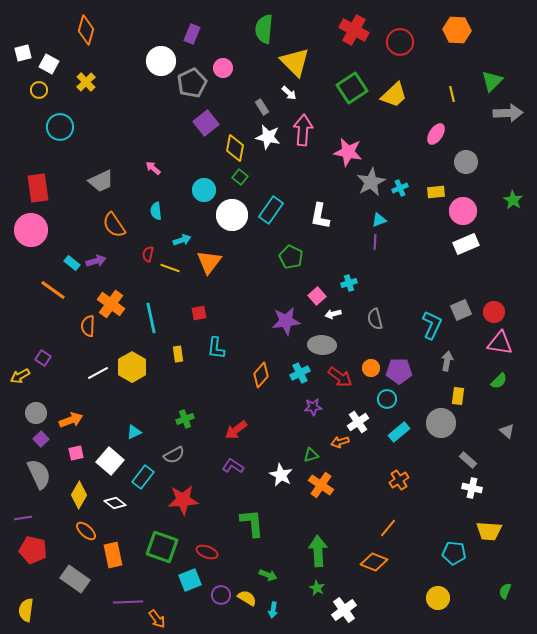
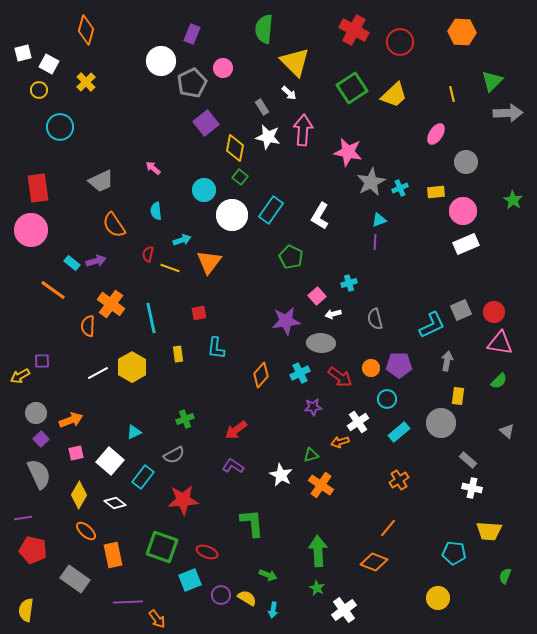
orange hexagon at (457, 30): moved 5 px right, 2 px down
white L-shape at (320, 216): rotated 20 degrees clockwise
cyan L-shape at (432, 325): rotated 40 degrees clockwise
gray ellipse at (322, 345): moved 1 px left, 2 px up
purple square at (43, 358): moved 1 px left, 3 px down; rotated 35 degrees counterclockwise
purple pentagon at (399, 371): moved 6 px up
green semicircle at (505, 591): moved 15 px up
